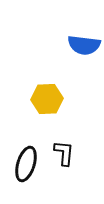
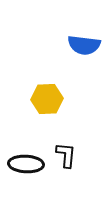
black L-shape: moved 2 px right, 2 px down
black ellipse: rotated 76 degrees clockwise
